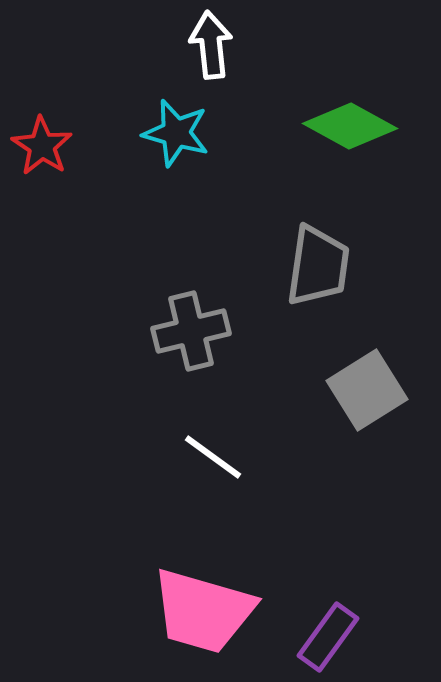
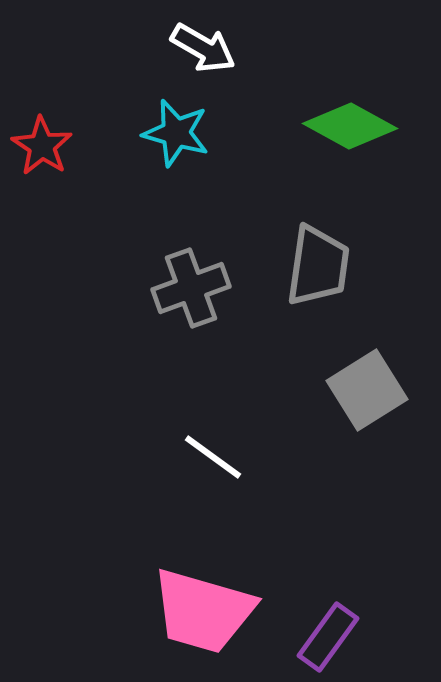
white arrow: moved 8 px left, 3 px down; rotated 126 degrees clockwise
gray cross: moved 43 px up; rotated 6 degrees counterclockwise
